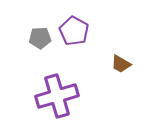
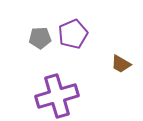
purple pentagon: moved 1 px left, 3 px down; rotated 20 degrees clockwise
